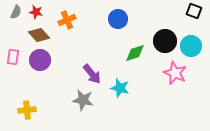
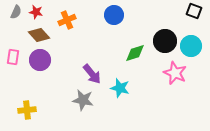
blue circle: moved 4 px left, 4 px up
